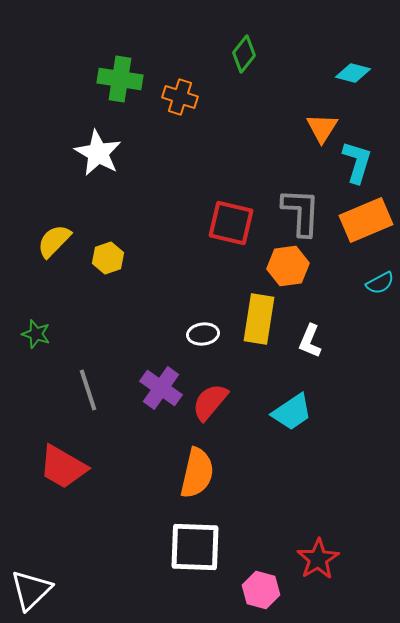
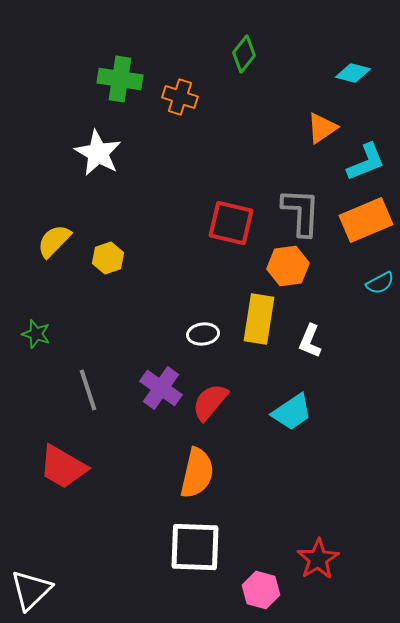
orange triangle: rotated 24 degrees clockwise
cyan L-shape: moved 9 px right; rotated 51 degrees clockwise
